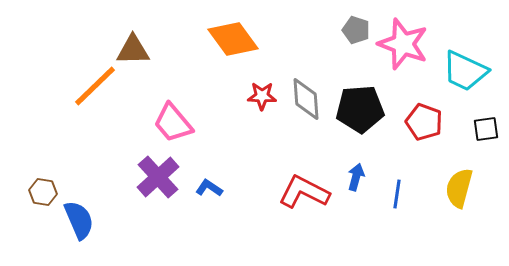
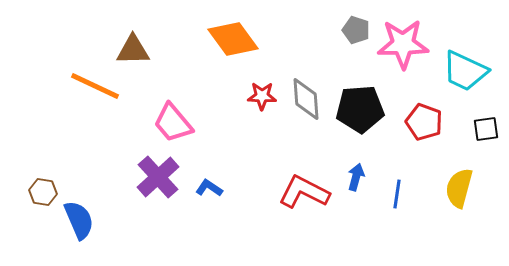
pink star: rotated 21 degrees counterclockwise
orange line: rotated 69 degrees clockwise
